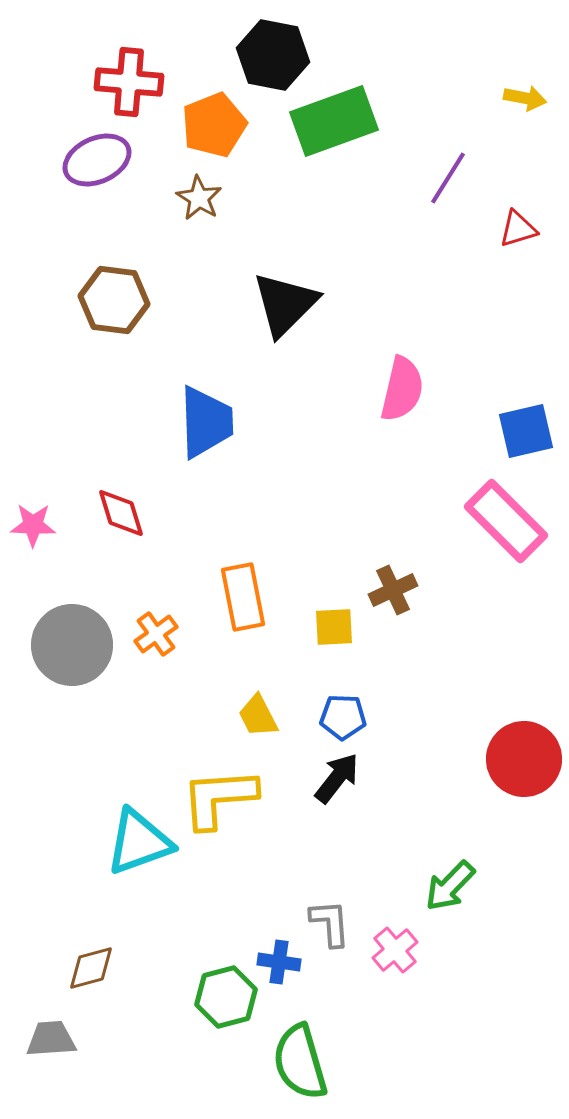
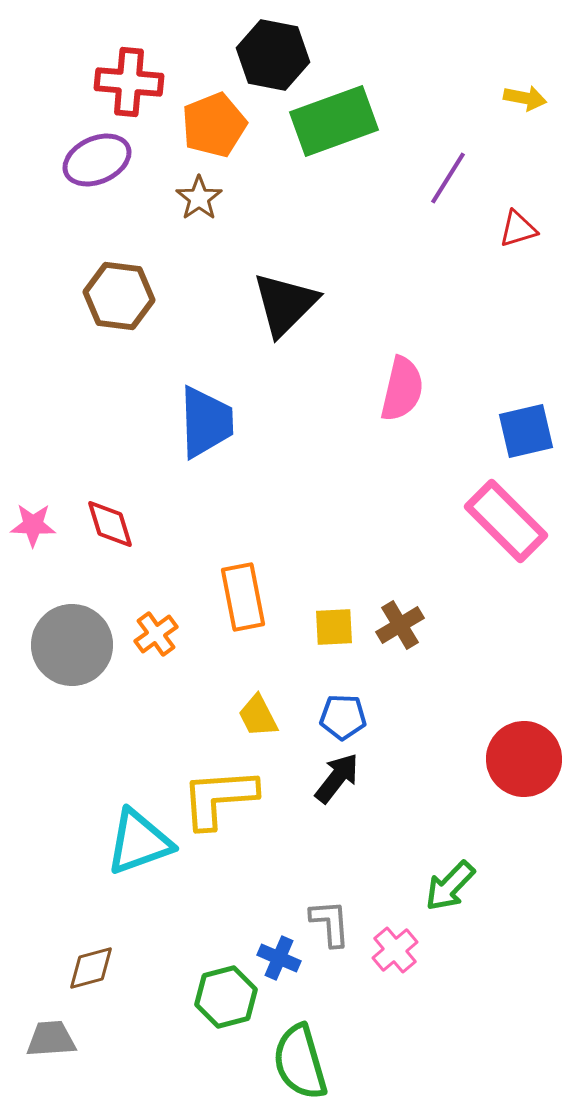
brown star: rotated 6 degrees clockwise
brown hexagon: moved 5 px right, 4 px up
red diamond: moved 11 px left, 11 px down
brown cross: moved 7 px right, 35 px down; rotated 6 degrees counterclockwise
blue cross: moved 4 px up; rotated 15 degrees clockwise
